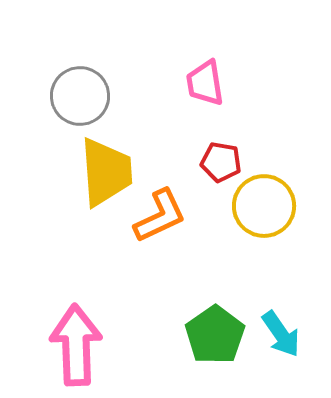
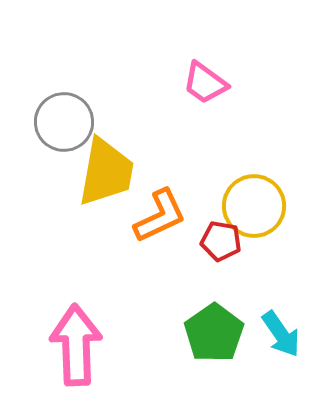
pink trapezoid: rotated 45 degrees counterclockwise
gray circle: moved 16 px left, 26 px down
red pentagon: moved 79 px down
yellow trapezoid: rotated 14 degrees clockwise
yellow circle: moved 10 px left
green pentagon: moved 1 px left, 2 px up
